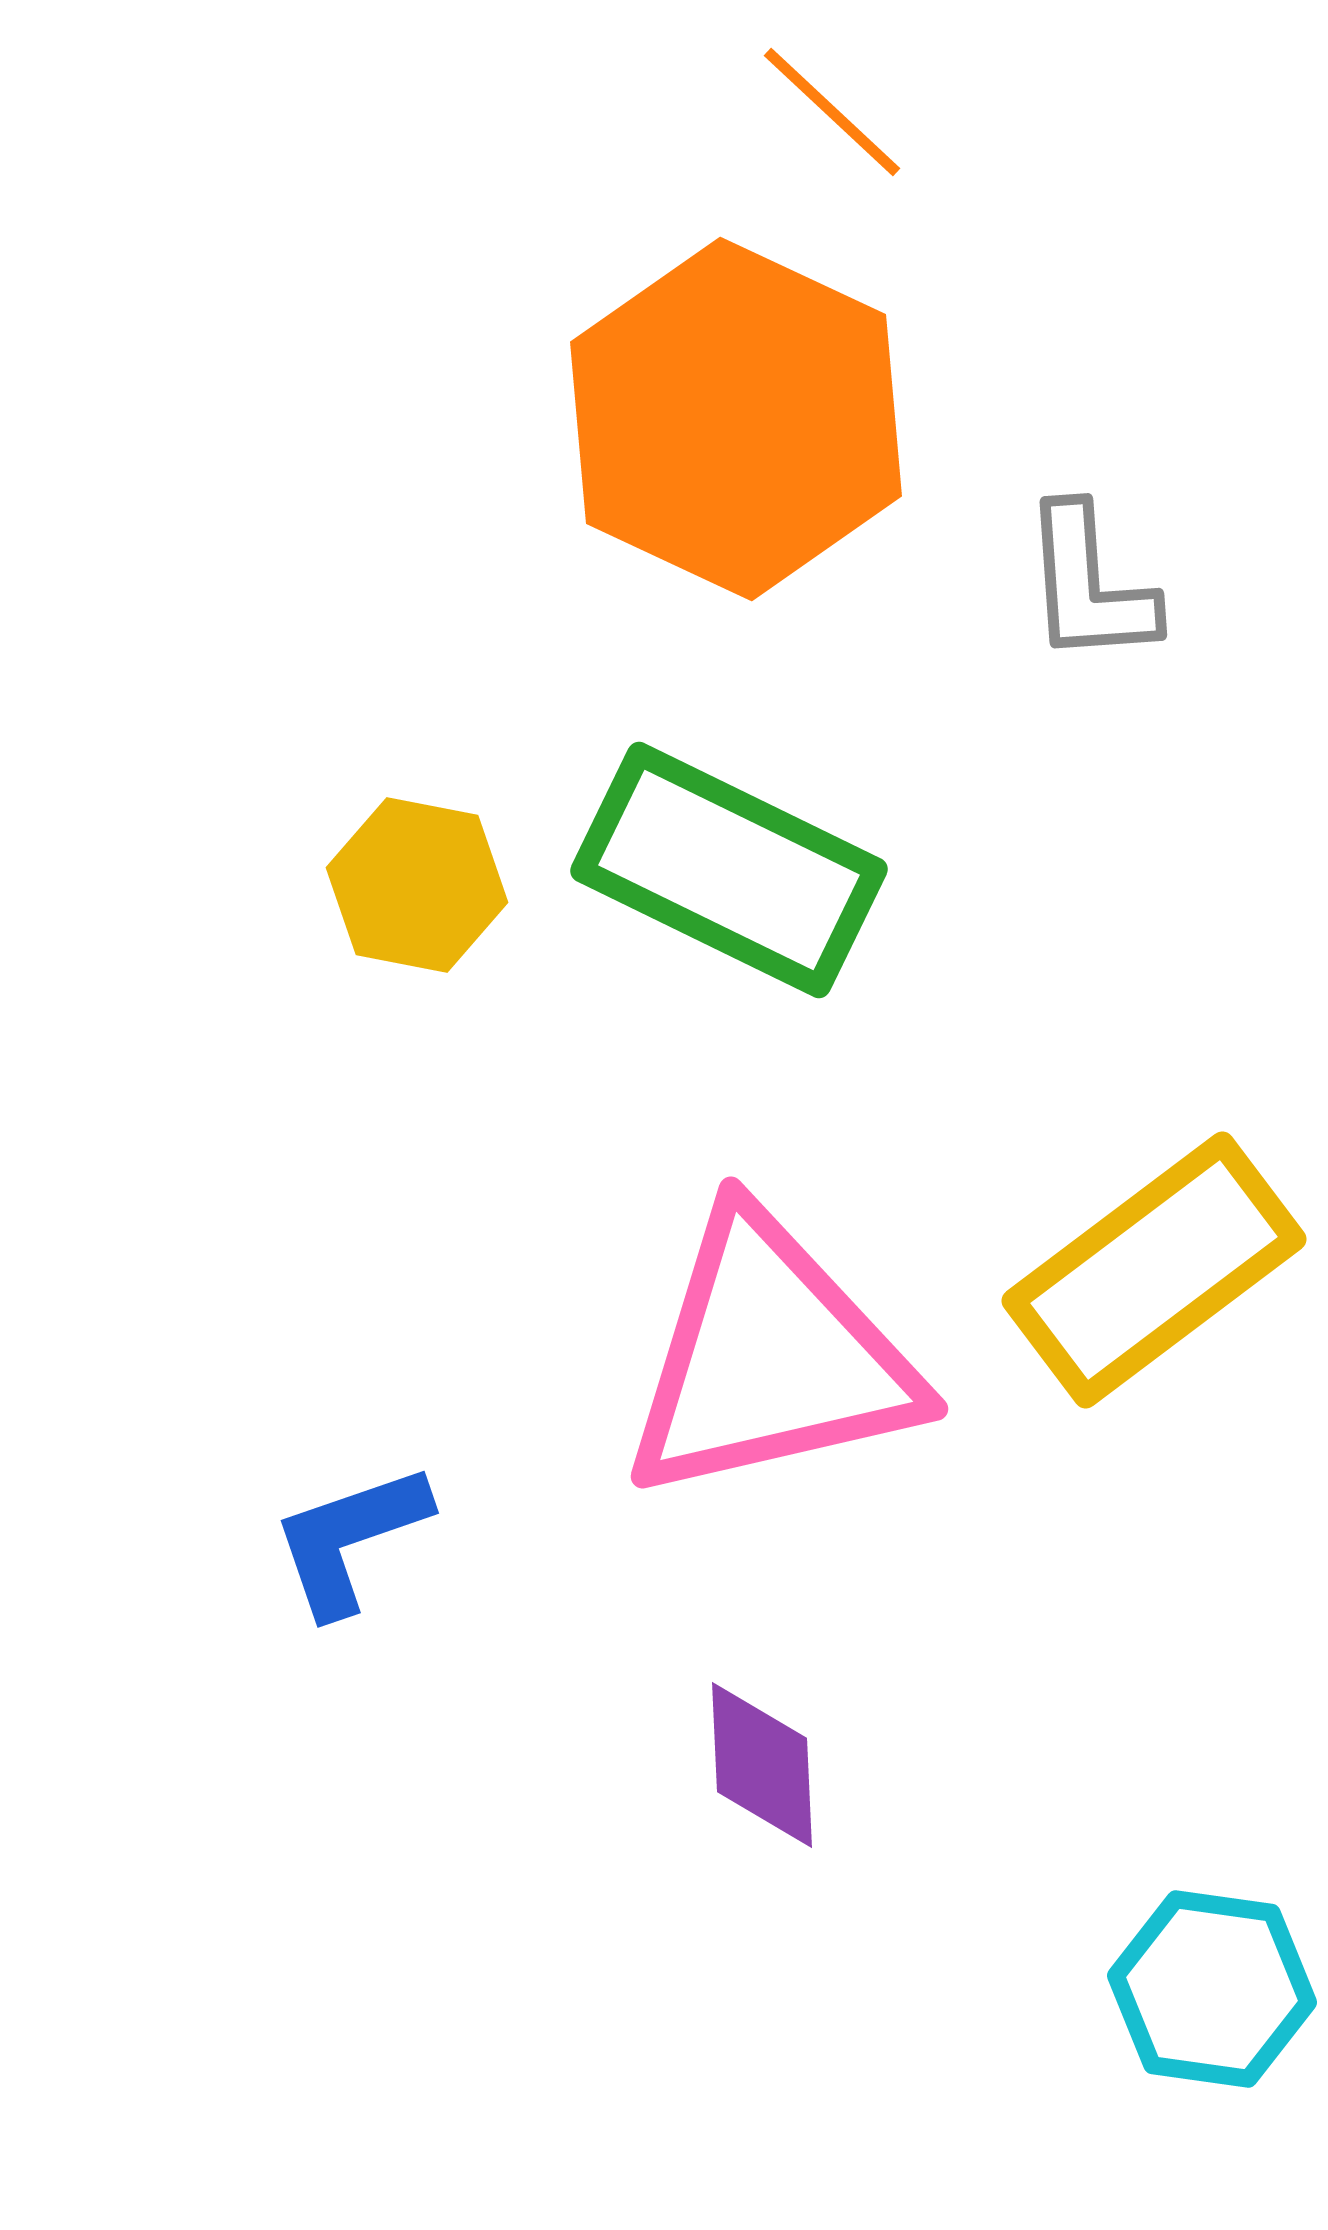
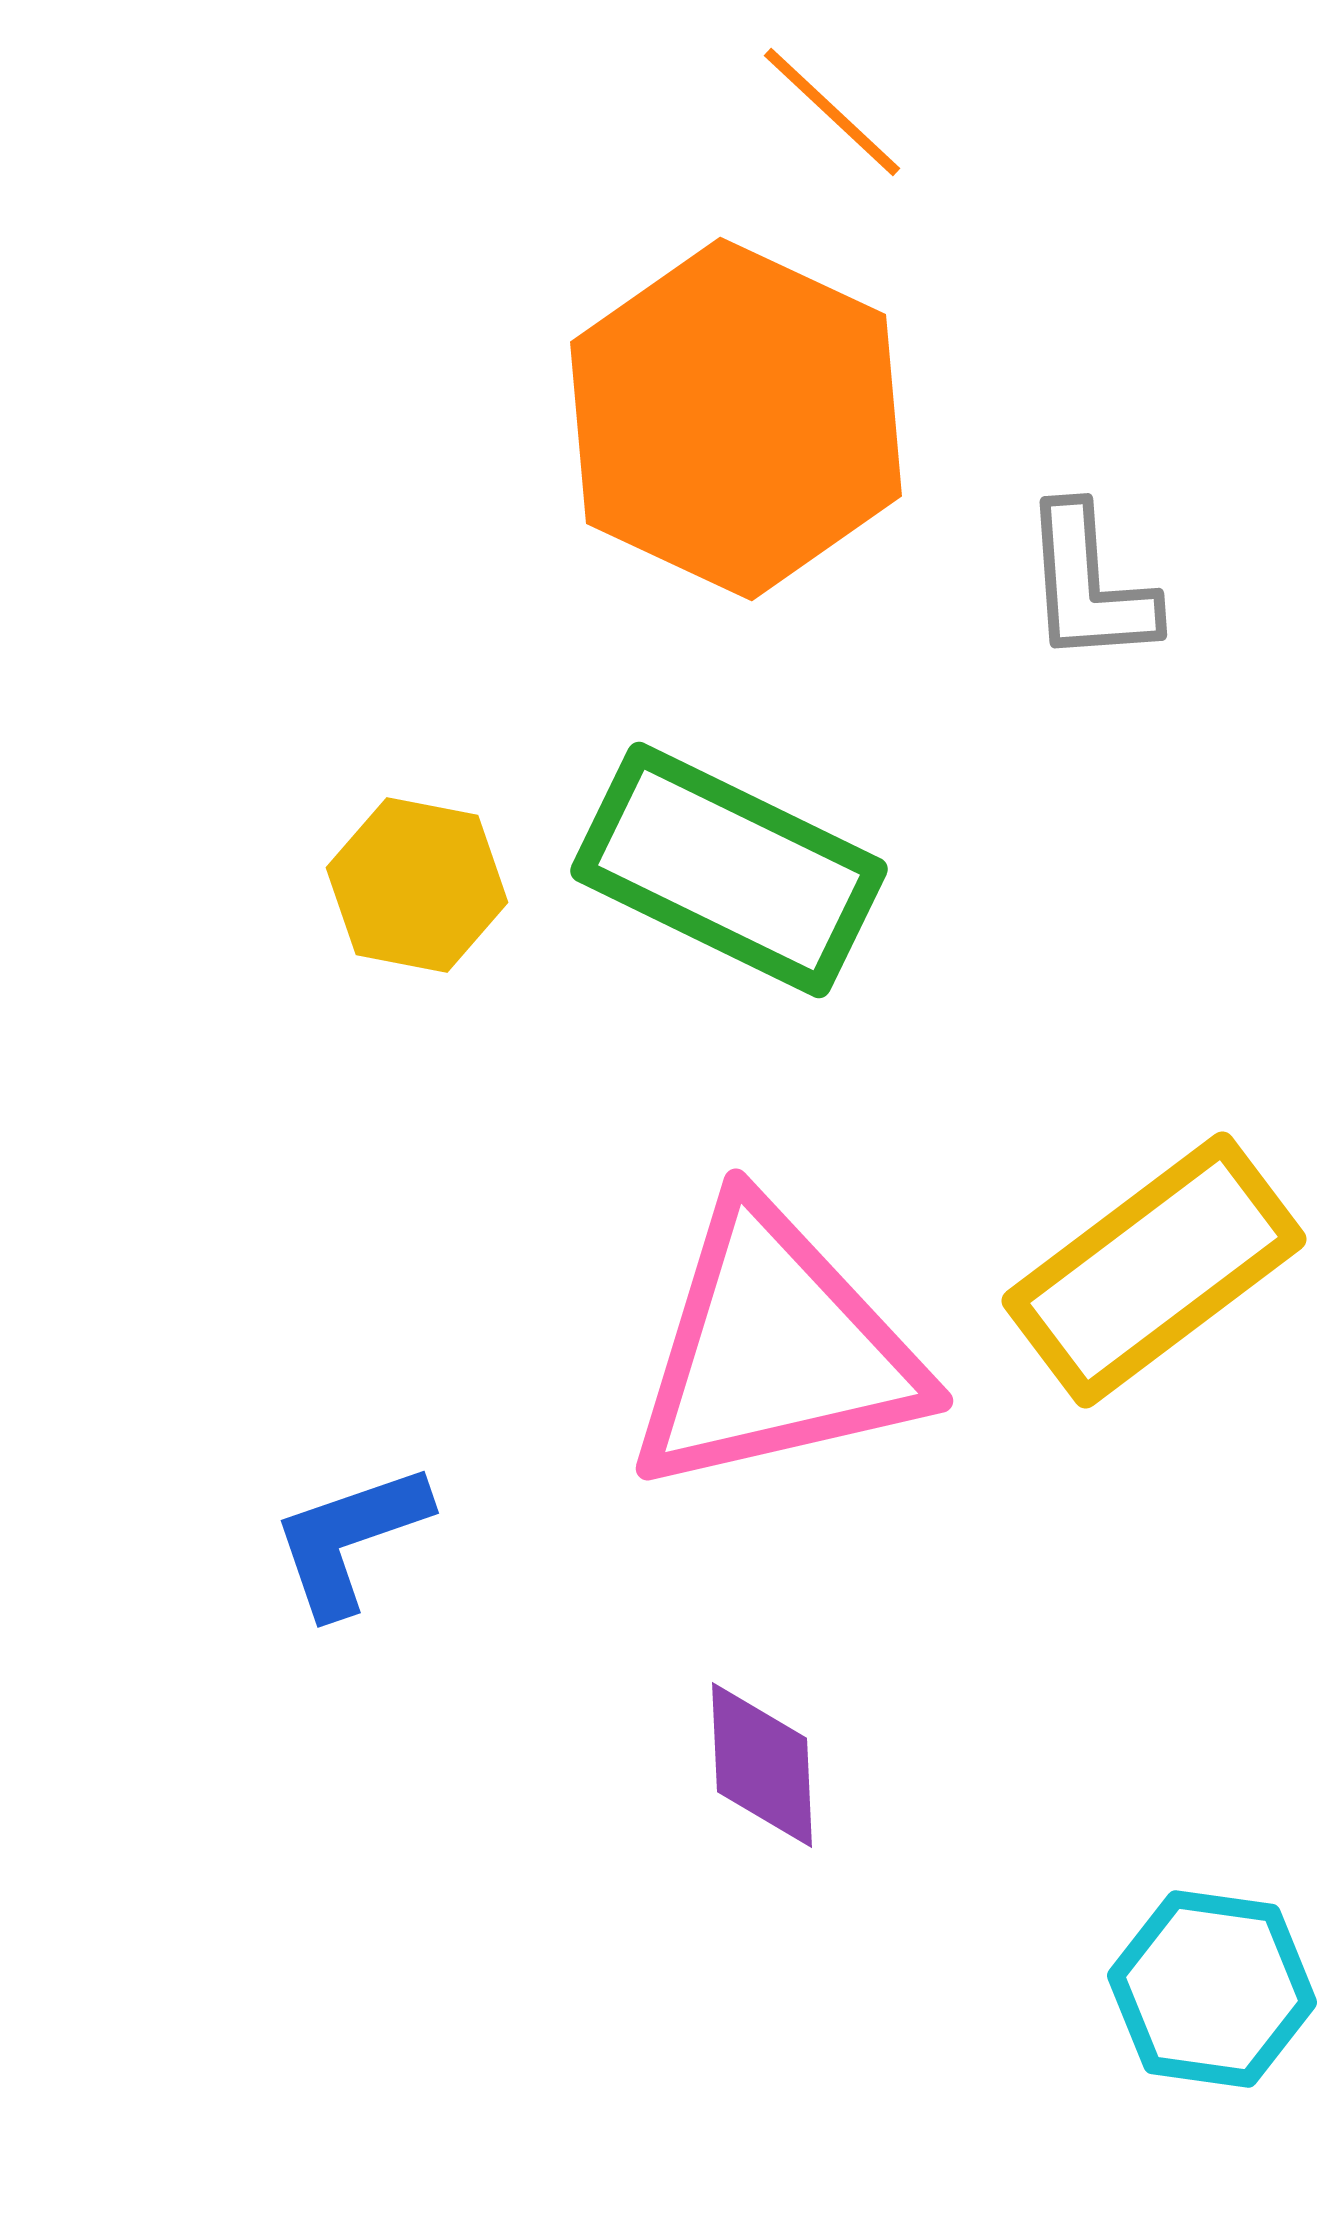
pink triangle: moved 5 px right, 8 px up
